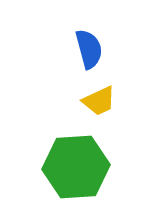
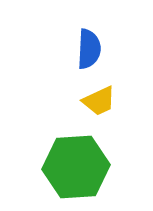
blue semicircle: rotated 18 degrees clockwise
